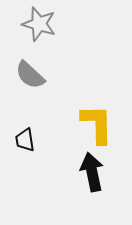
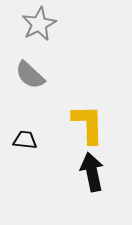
gray star: rotated 28 degrees clockwise
yellow L-shape: moved 9 px left
black trapezoid: rotated 105 degrees clockwise
